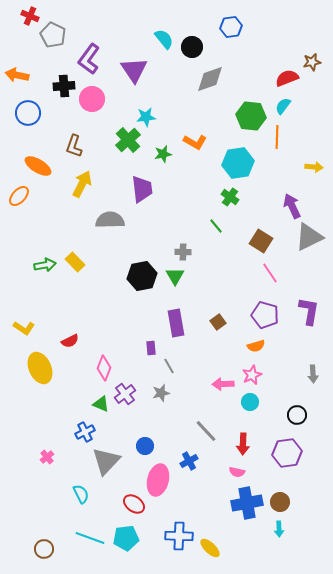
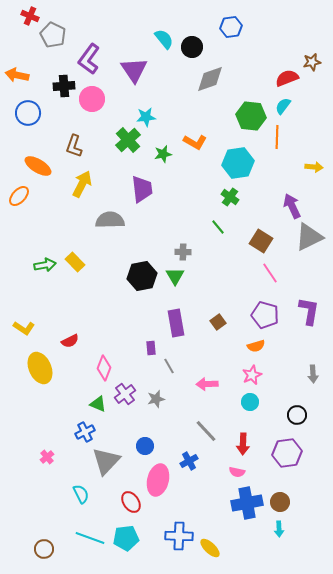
green line at (216, 226): moved 2 px right, 1 px down
pink arrow at (223, 384): moved 16 px left
gray star at (161, 393): moved 5 px left, 6 px down
green triangle at (101, 404): moved 3 px left
red ellipse at (134, 504): moved 3 px left, 2 px up; rotated 20 degrees clockwise
